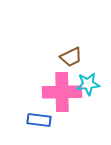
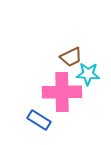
cyan star: moved 10 px up; rotated 10 degrees clockwise
blue rectangle: rotated 25 degrees clockwise
